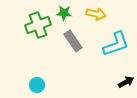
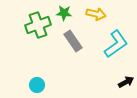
cyan L-shape: rotated 16 degrees counterclockwise
